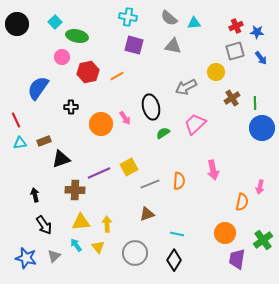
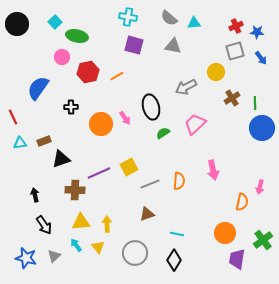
red line at (16, 120): moved 3 px left, 3 px up
